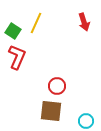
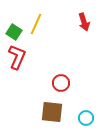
yellow line: moved 1 px down
green square: moved 1 px right, 1 px down
red circle: moved 4 px right, 3 px up
brown square: moved 1 px right, 1 px down
cyan circle: moved 3 px up
